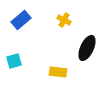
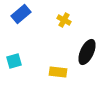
blue rectangle: moved 6 px up
black ellipse: moved 4 px down
